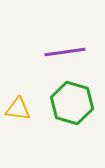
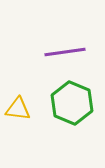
green hexagon: rotated 6 degrees clockwise
